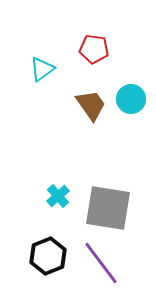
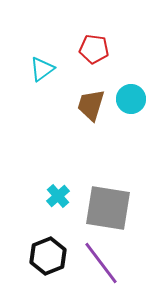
brown trapezoid: rotated 128 degrees counterclockwise
